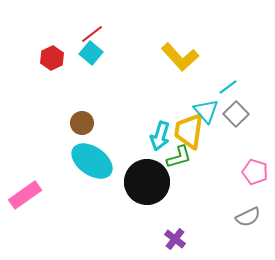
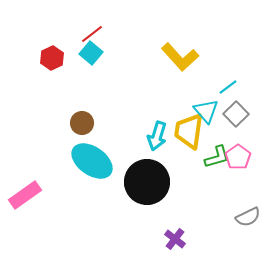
cyan arrow: moved 3 px left
green L-shape: moved 38 px right
pink pentagon: moved 17 px left, 15 px up; rotated 20 degrees clockwise
